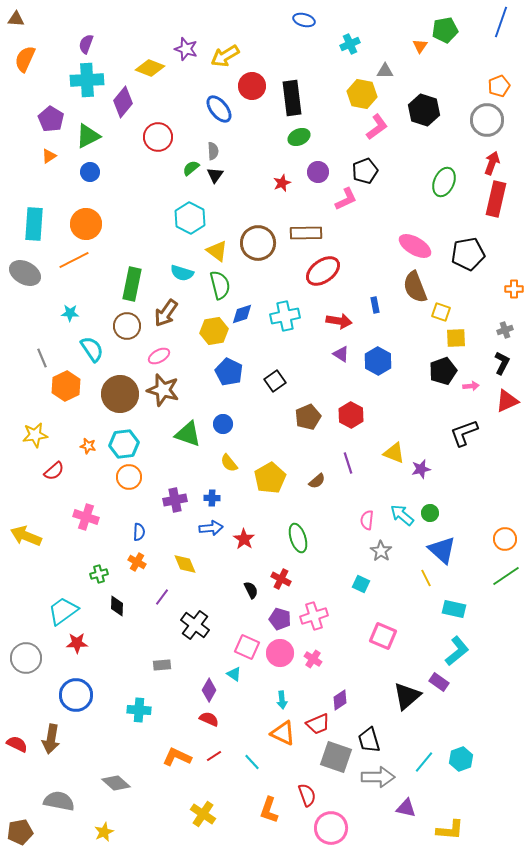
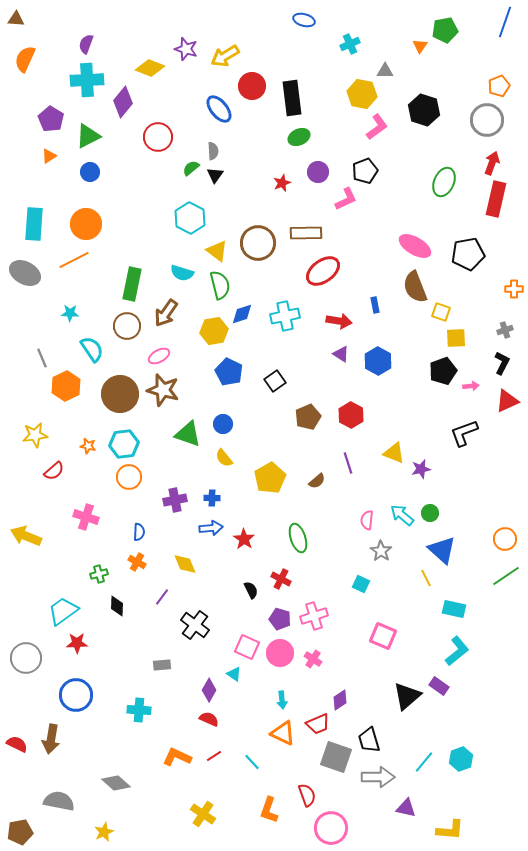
blue line at (501, 22): moved 4 px right
yellow semicircle at (229, 463): moved 5 px left, 5 px up
purple rectangle at (439, 682): moved 4 px down
